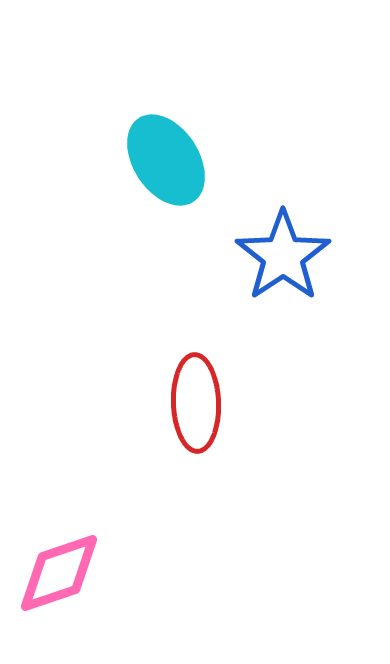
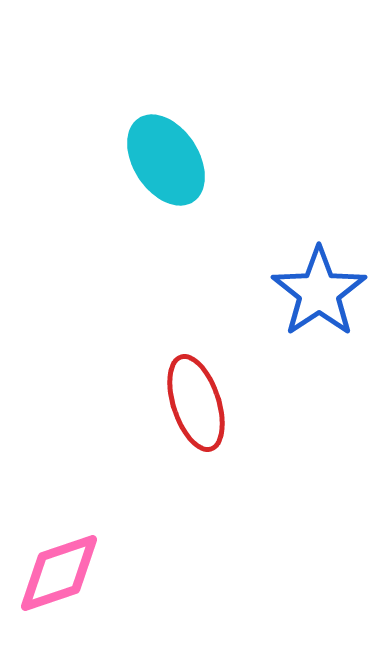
blue star: moved 36 px right, 36 px down
red ellipse: rotated 16 degrees counterclockwise
